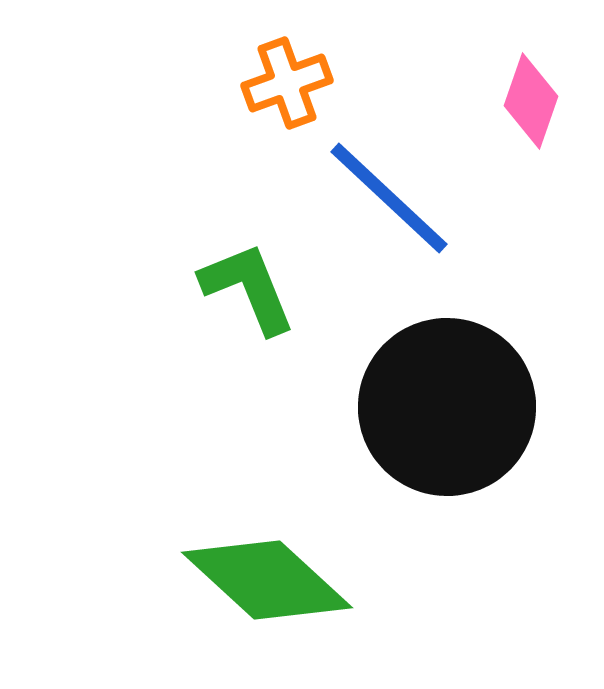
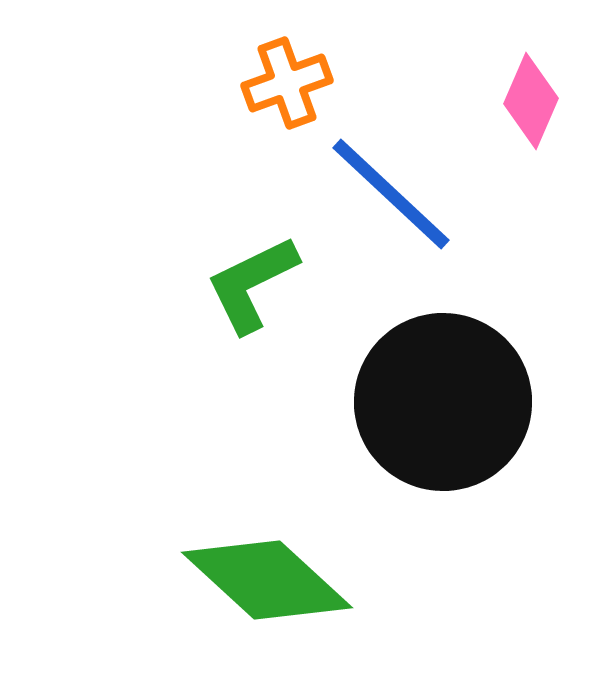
pink diamond: rotated 4 degrees clockwise
blue line: moved 2 px right, 4 px up
green L-shape: moved 4 px right, 4 px up; rotated 94 degrees counterclockwise
black circle: moved 4 px left, 5 px up
